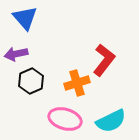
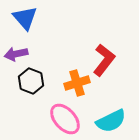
black hexagon: rotated 15 degrees counterclockwise
pink ellipse: rotated 32 degrees clockwise
